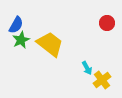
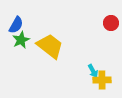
red circle: moved 4 px right
yellow trapezoid: moved 2 px down
cyan arrow: moved 6 px right, 3 px down
yellow cross: rotated 36 degrees clockwise
